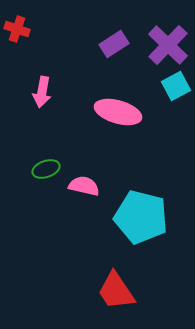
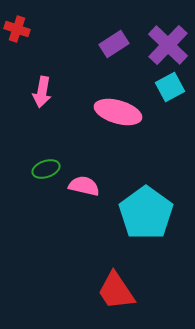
cyan square: moved 6 px left, 1 px down
cyan pentagon: moved 5 px right, 4 px up; rotated 22 degrees clockwise
